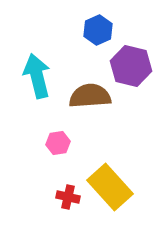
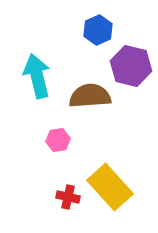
pink hexagon: moved 3 px up
